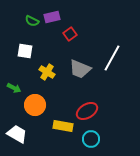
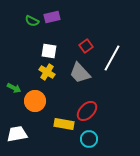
red square: moved 16 px right, 12 px down
white square: moved 24 px right
gray trapezoid: moved 4 px down; rotated 25 degrees clockwise
orange circle: moved 4 px up
red ellipse: rotated 15 degrees counterclockwise
yellow rectangle: moved 1 px right, 2 px up
white trapezoid: rotated 40 degrees counterclockwise
cyan circle: moved 2 px left
